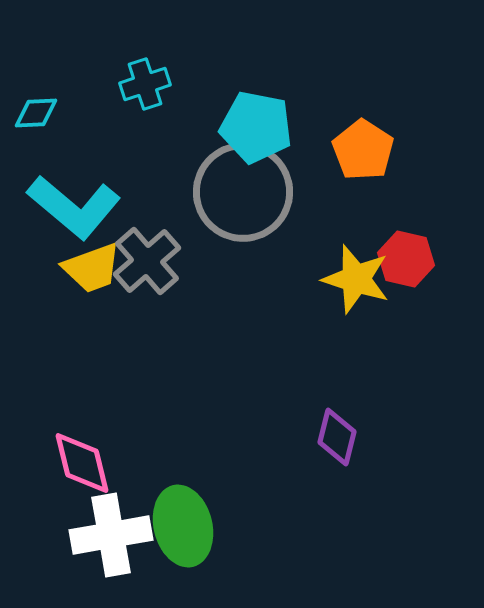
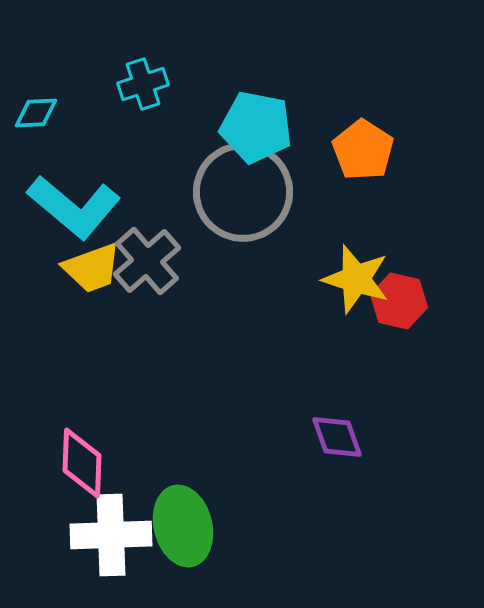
cyan cross: moved 2 px left
red hexagon: moved 7 px left, 42 px down
purple diamond: rotated 34 degrees counterclockwise
pink diamond: rotated 16 degrees clockwise
white cross: rotated 8 degrees clockwise
